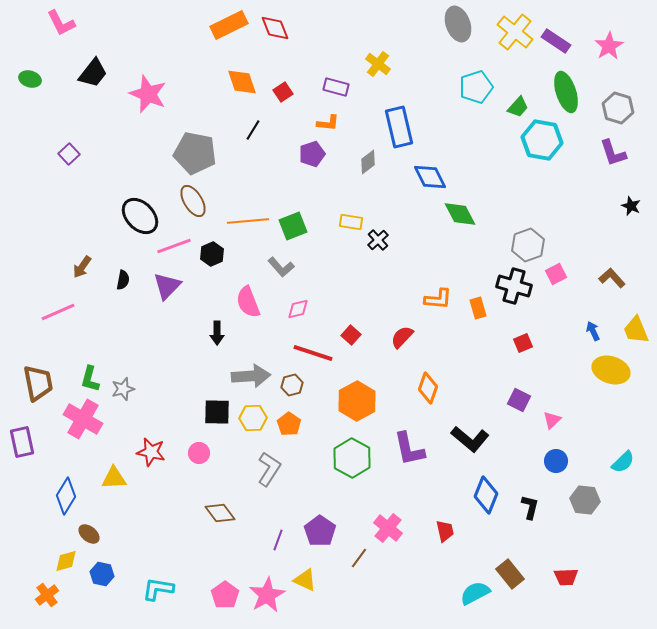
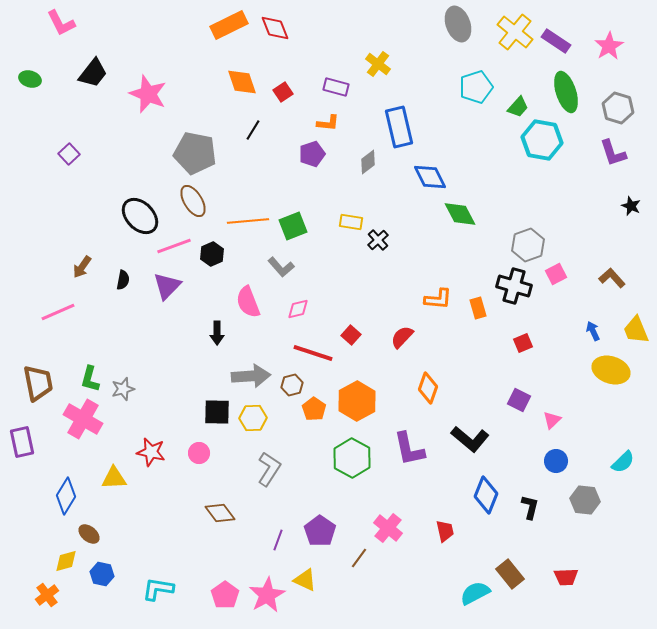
orange pentagon at (289, 424): moved 25 px right, 15 px up
